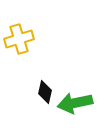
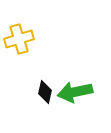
green arrow: moved 11 px up
